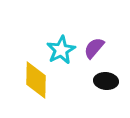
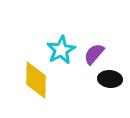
purple semicircle: moved 6 px down
black ellipse: moved 4 px right, 2 px up
